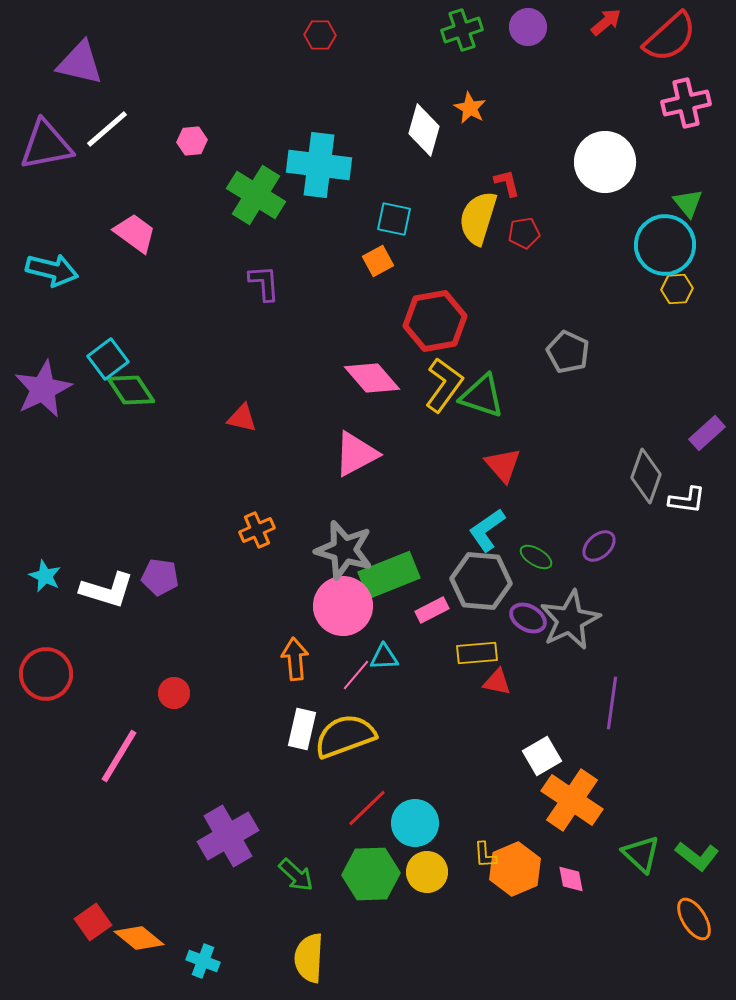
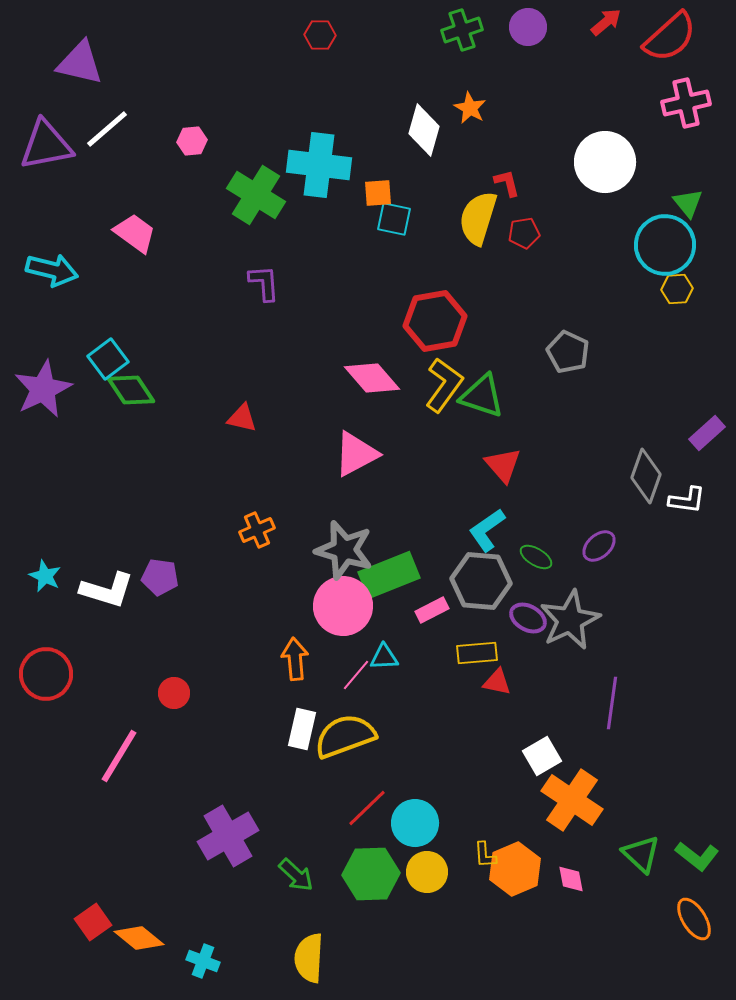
orange square at (378, 261): moved 68 px up; rotated 24 degrees clockwise
